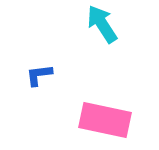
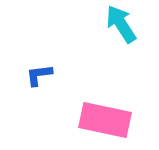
cyan arrow: moved 19 px right
